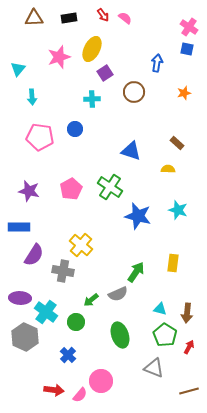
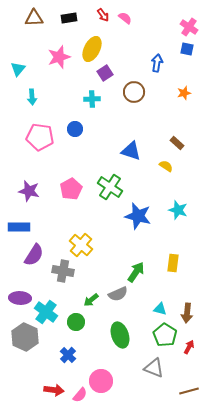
yellow semicircle at (168, 169): moved 2 px left, 3 px up; rotated 32 degrees clockwise
